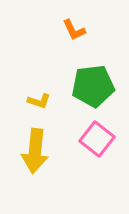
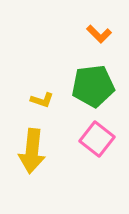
orange L-shape: moved 25 px right, 4 px down; rotated 20 degrees counterclockwise
yellow L-shape: moved 3 px right, 1 px up
yellow arrow: moved 3 px left
